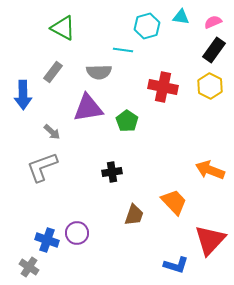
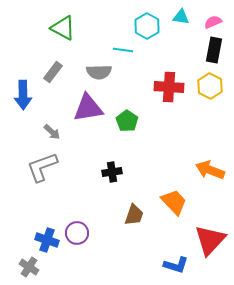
cyan hexagon: rotated 15 degrees counterclockwise
black rectangle: rotated 25 degrees counterclockwise
red cross: moved 6 px right; rotated 8 degrees counterclockwise
